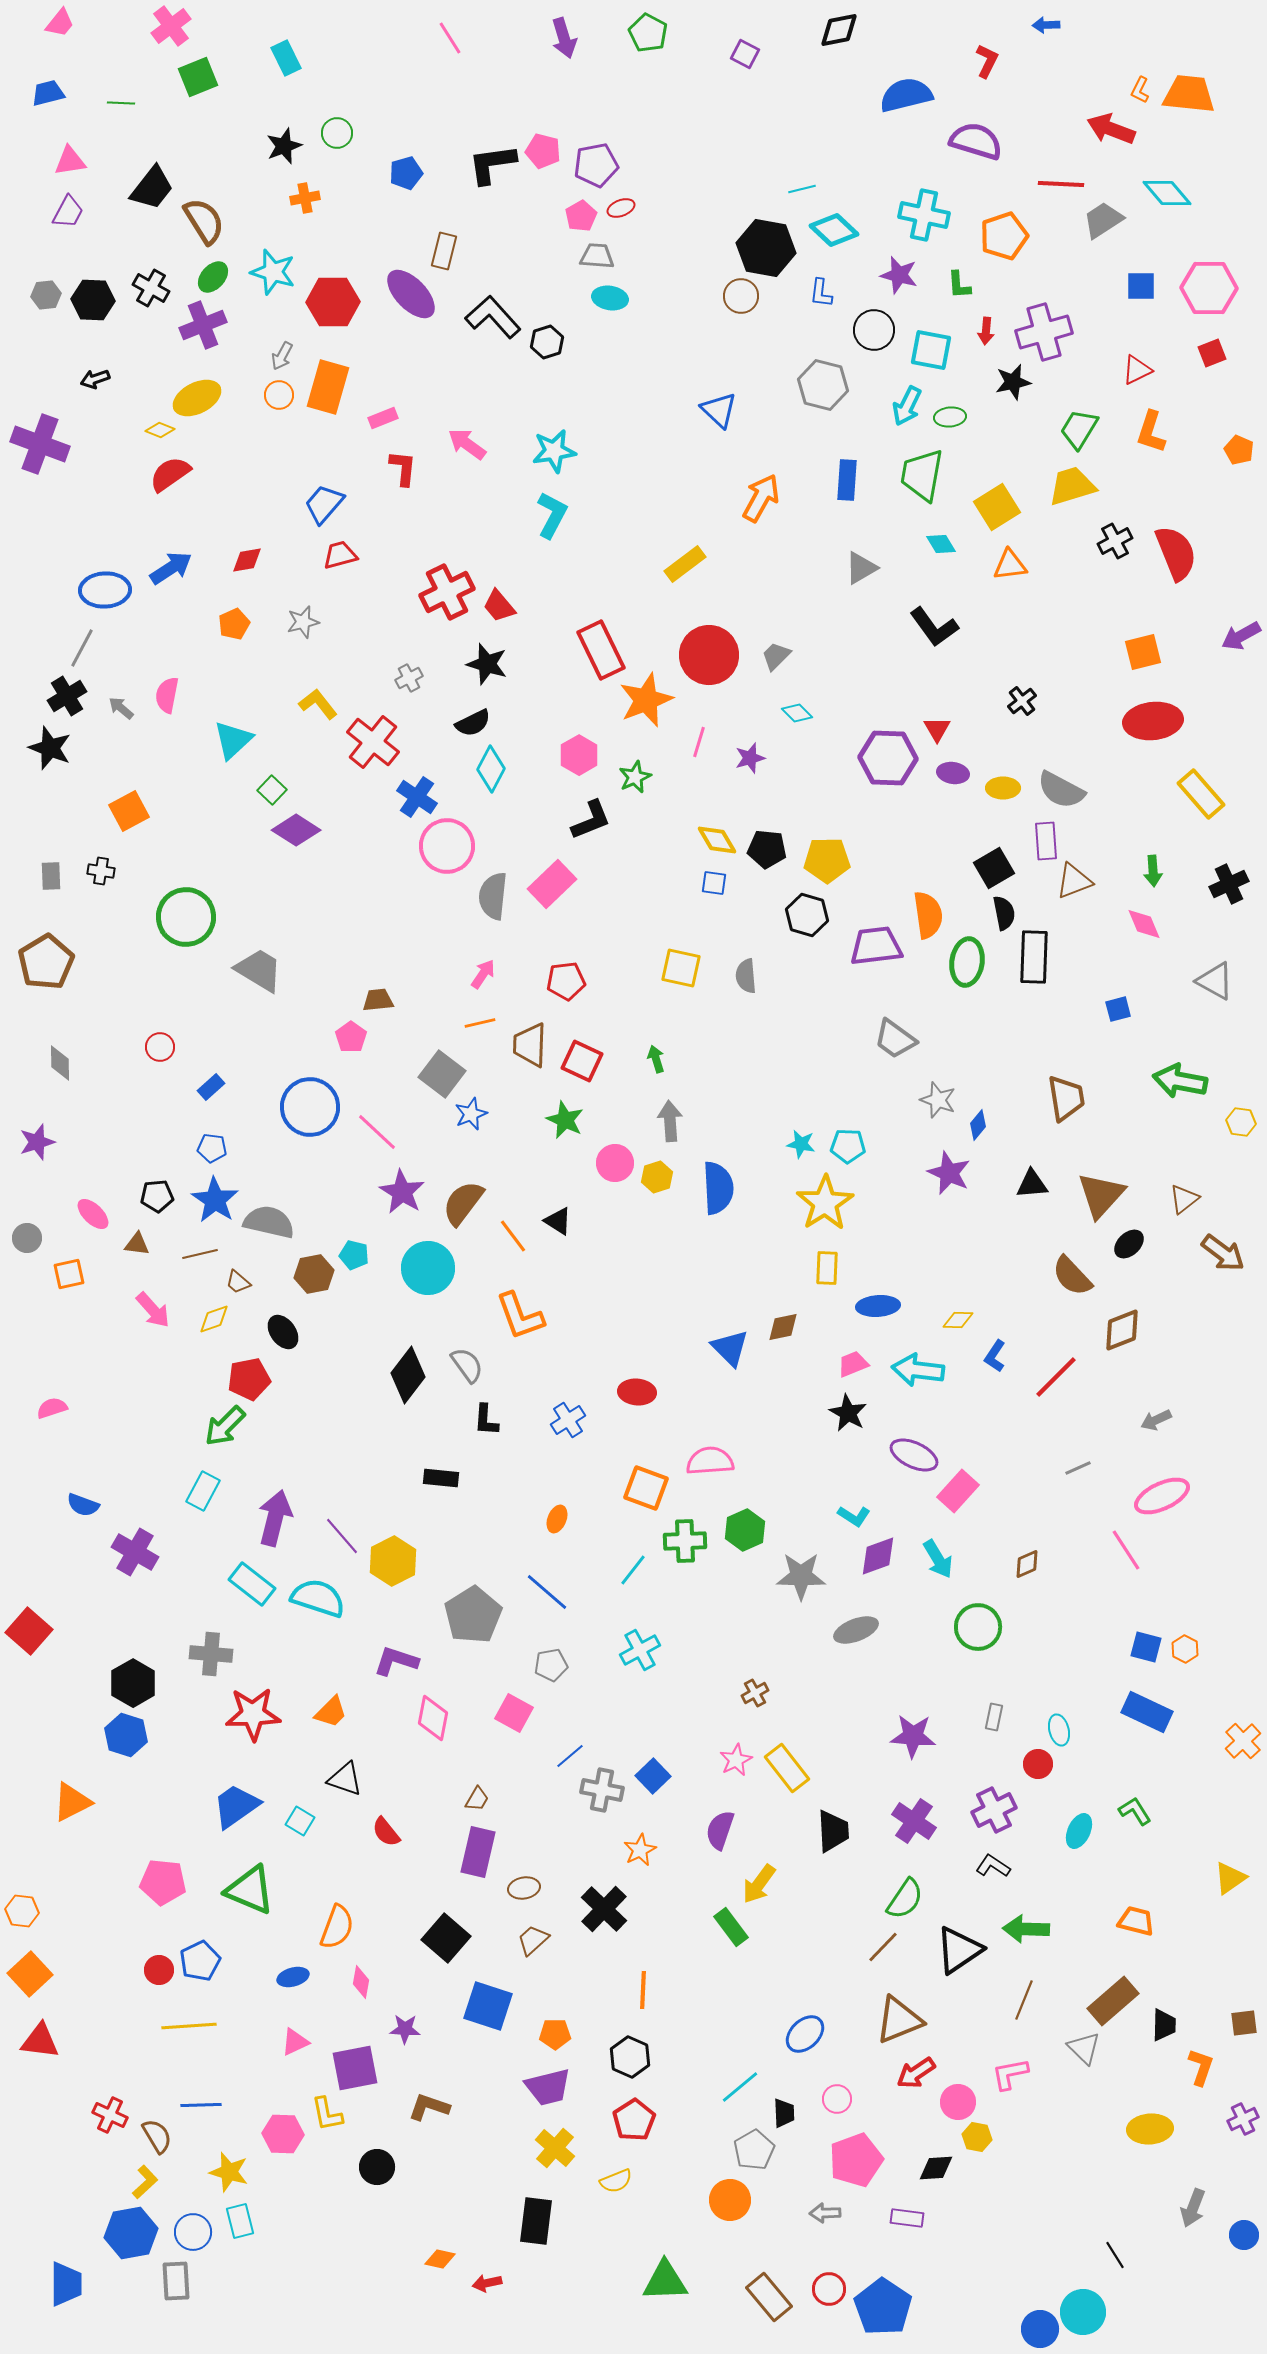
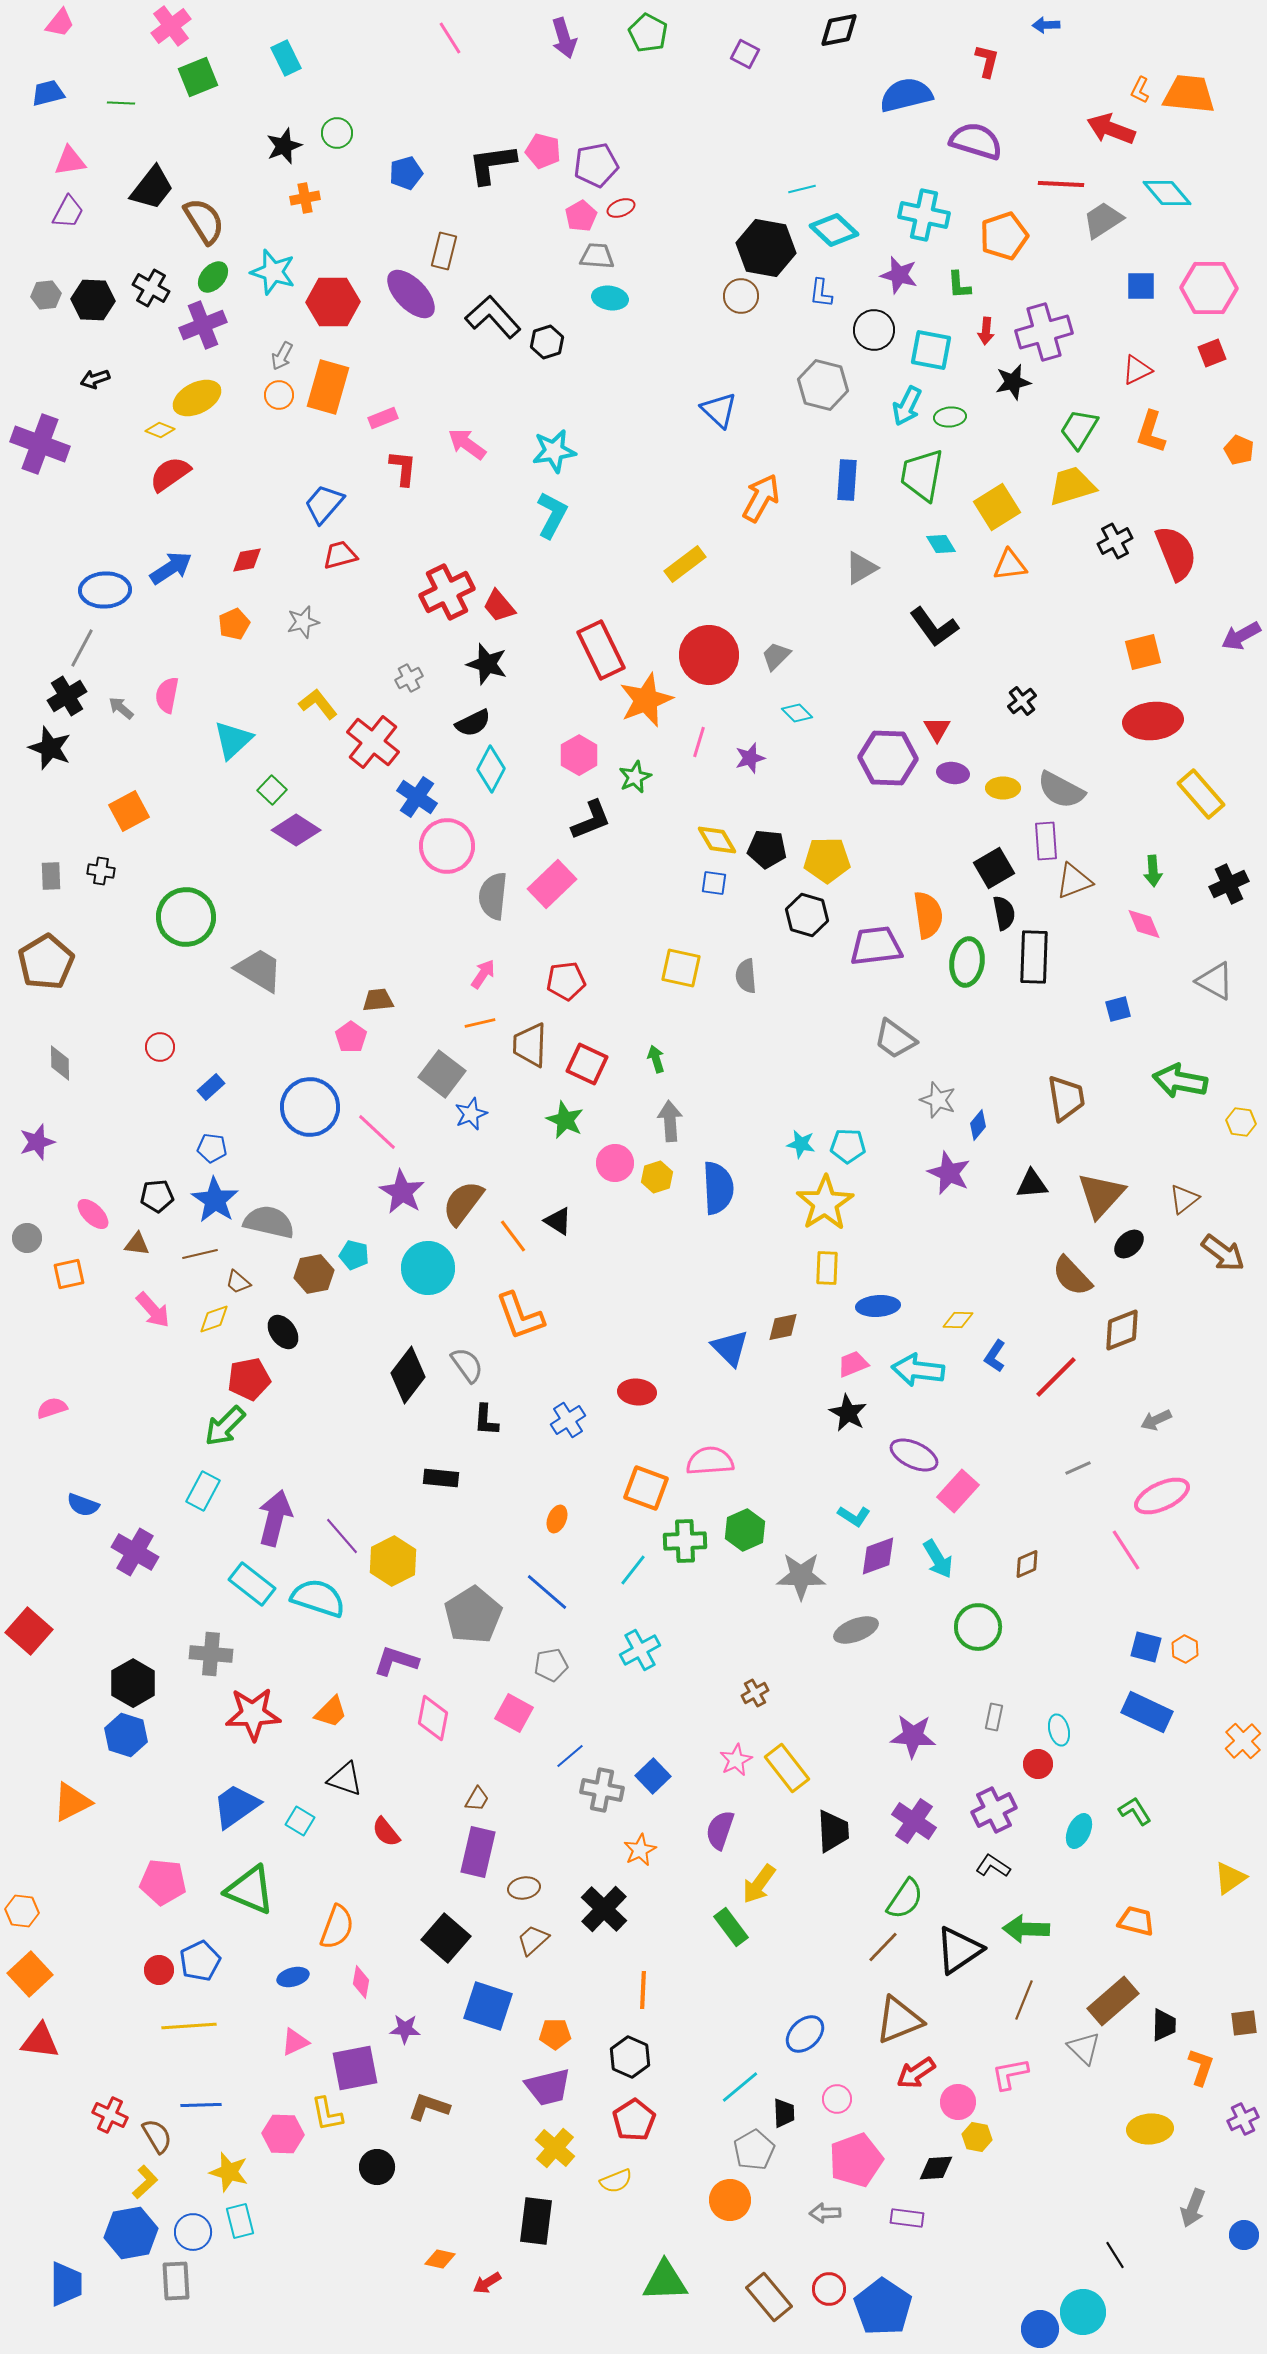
red L-shape at (987, 61): rotated 12 degrees counterclockwise
red square at (582, 1061): moved 5 px right, 3 px down
red arrow at (487, 2283): rotated 20 degrees counterclockwise
